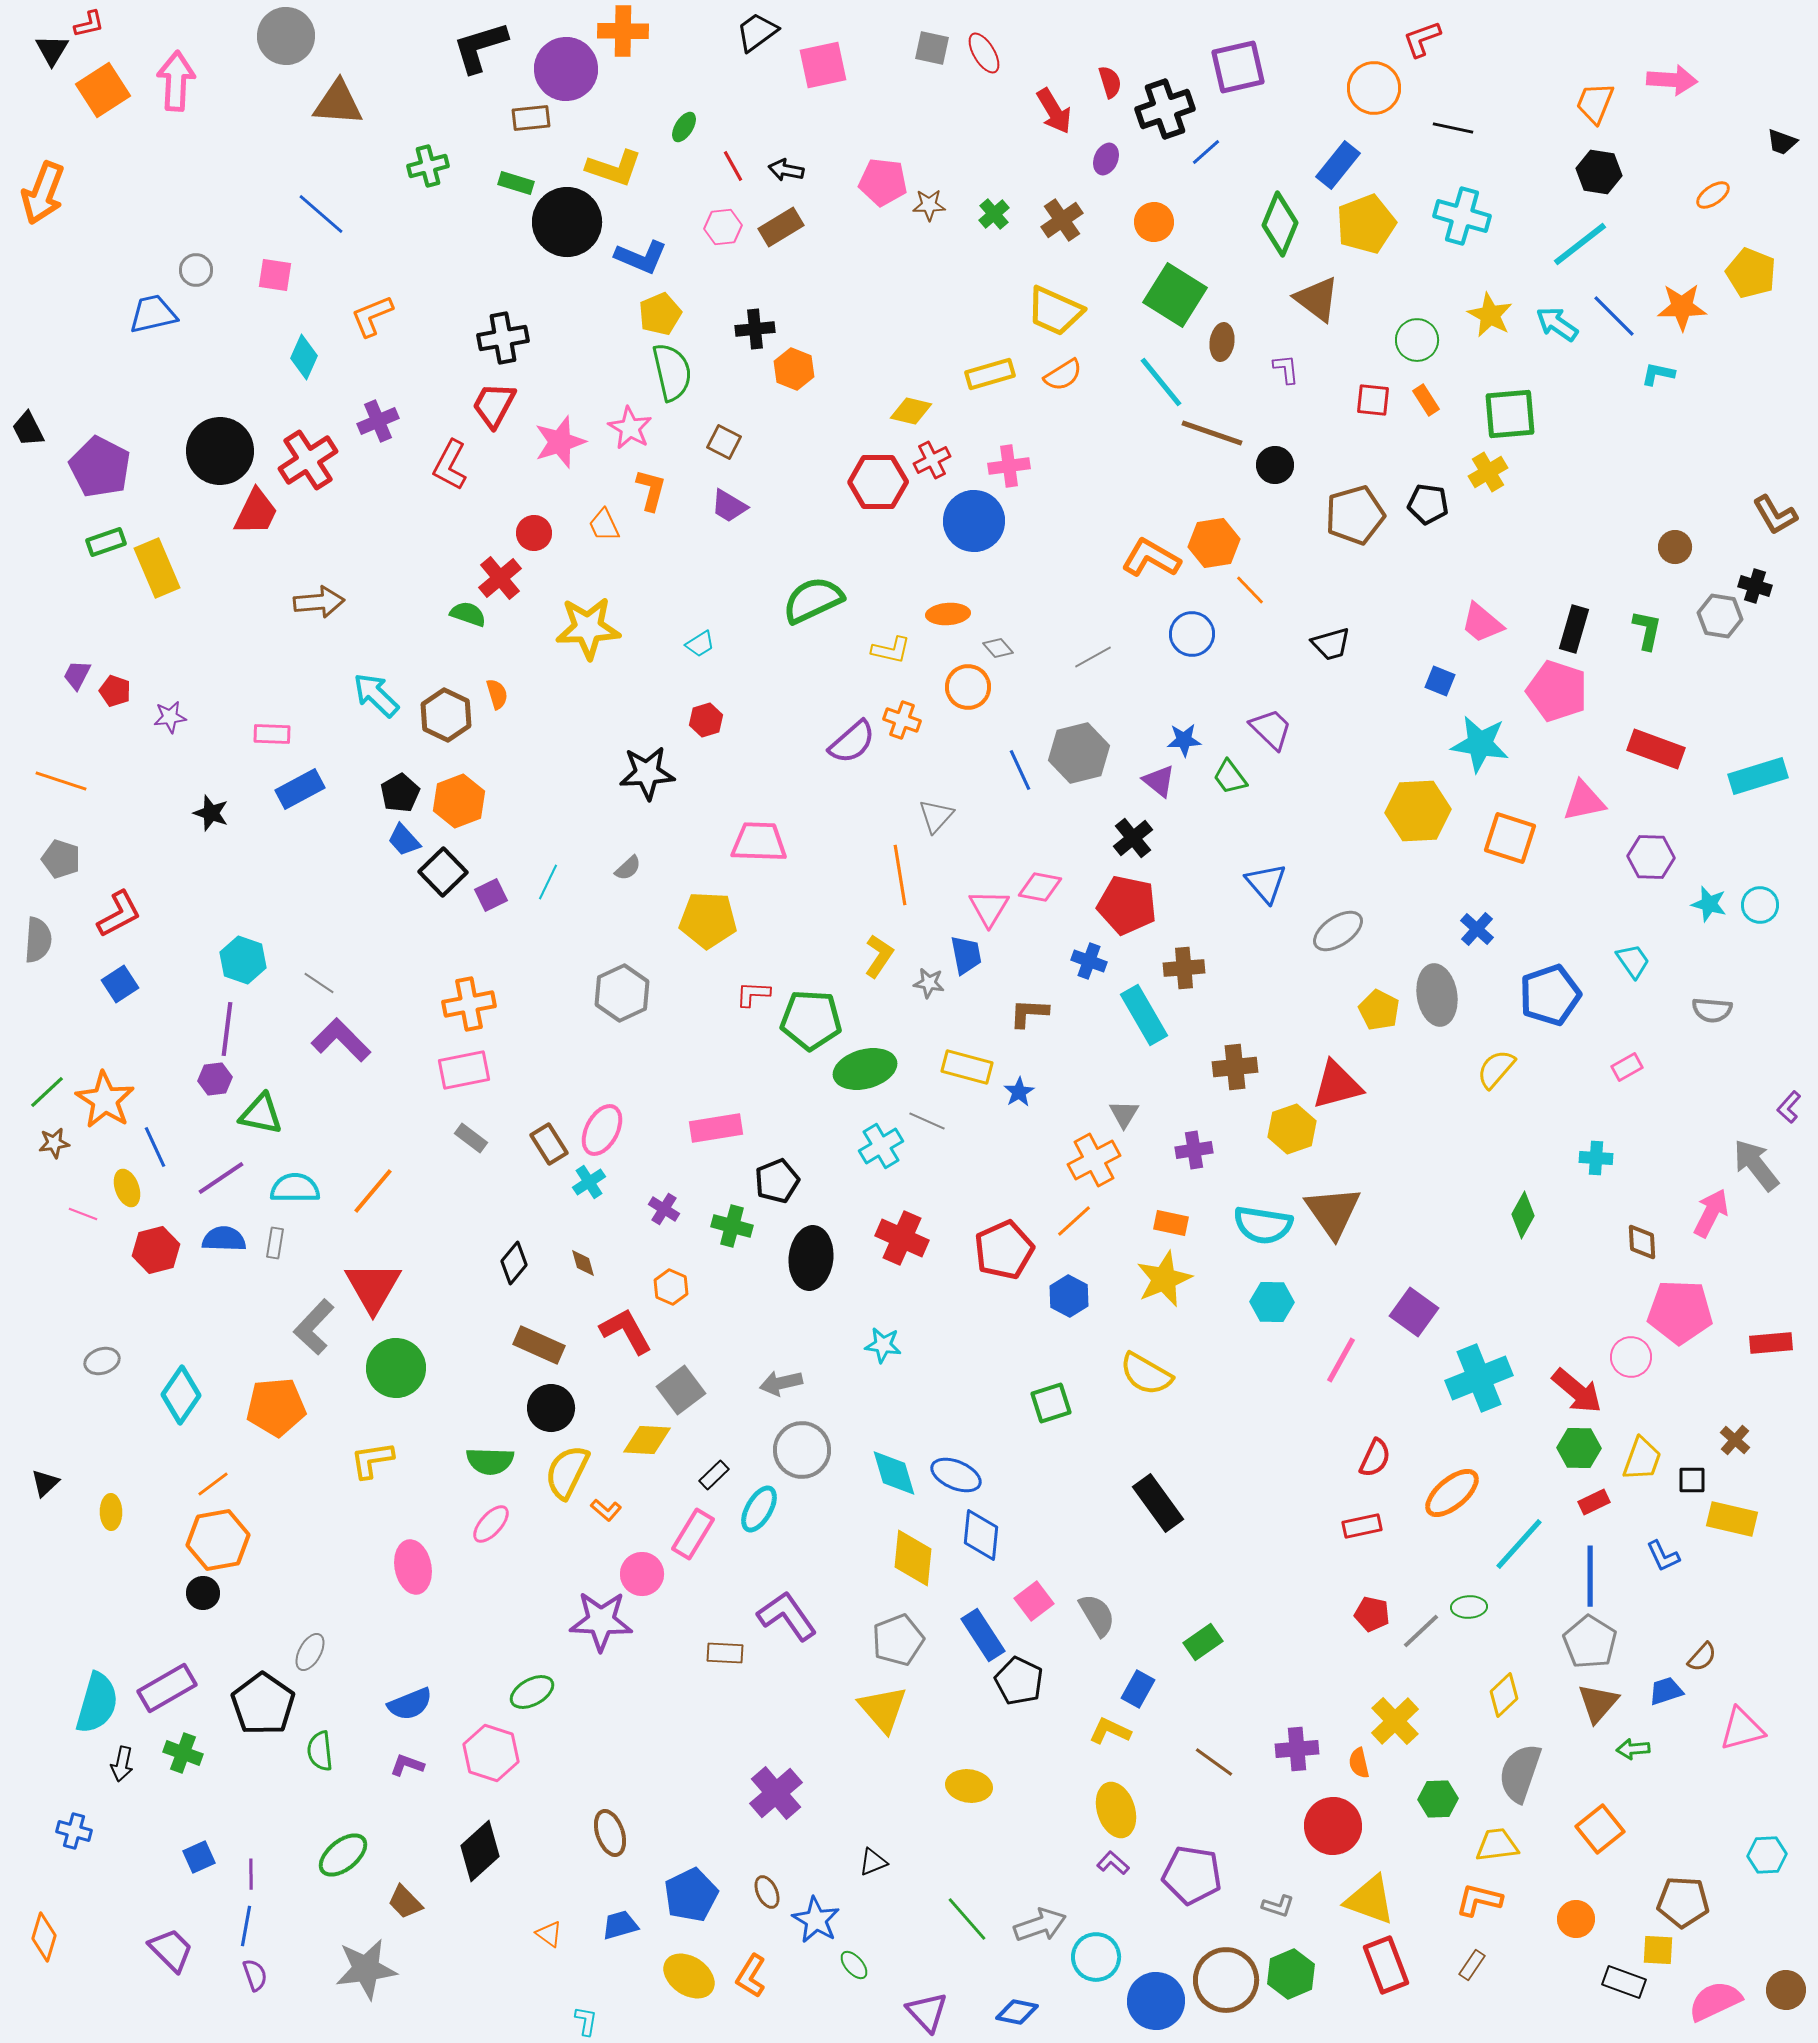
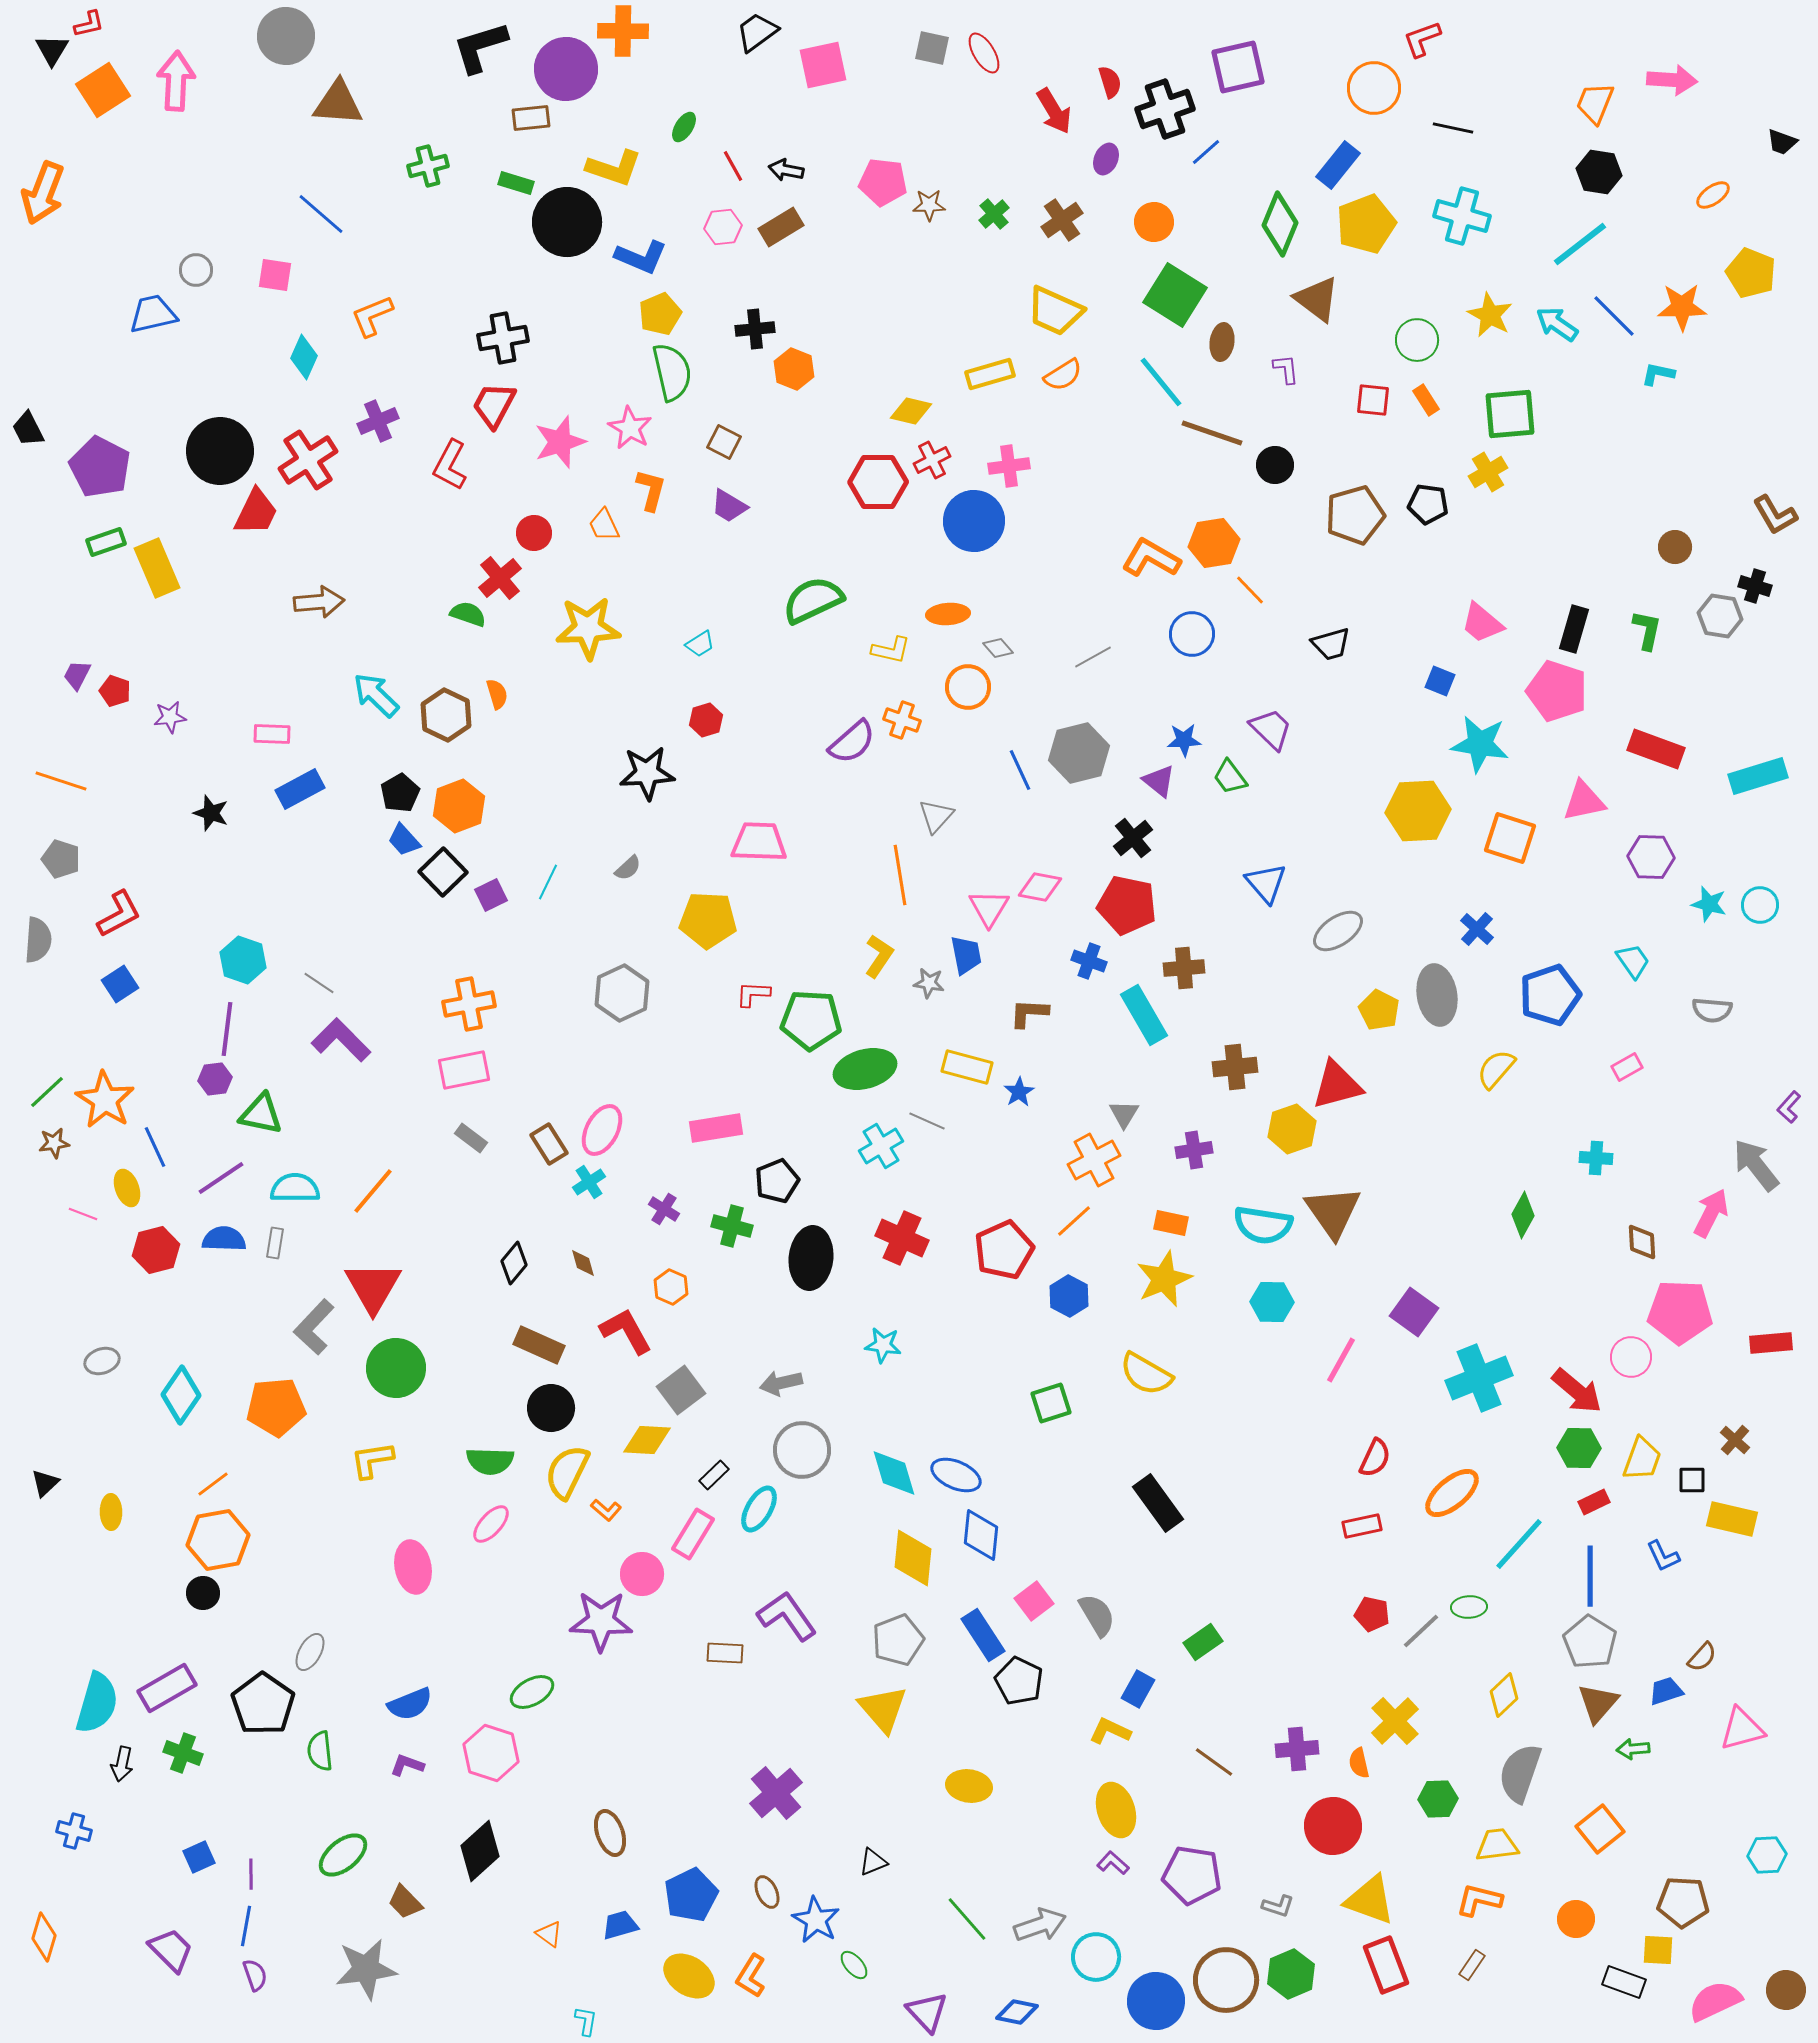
orange hexagon at (459, 801): moved 5 px down
